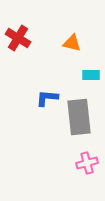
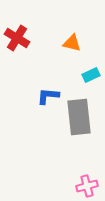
red cross: moved 1 px left
cyan rectangle: rotated 24 degrees counterclockwise
blue L-shape: moved 1 px right, 2 px up
pink cross: moved 23 px down
